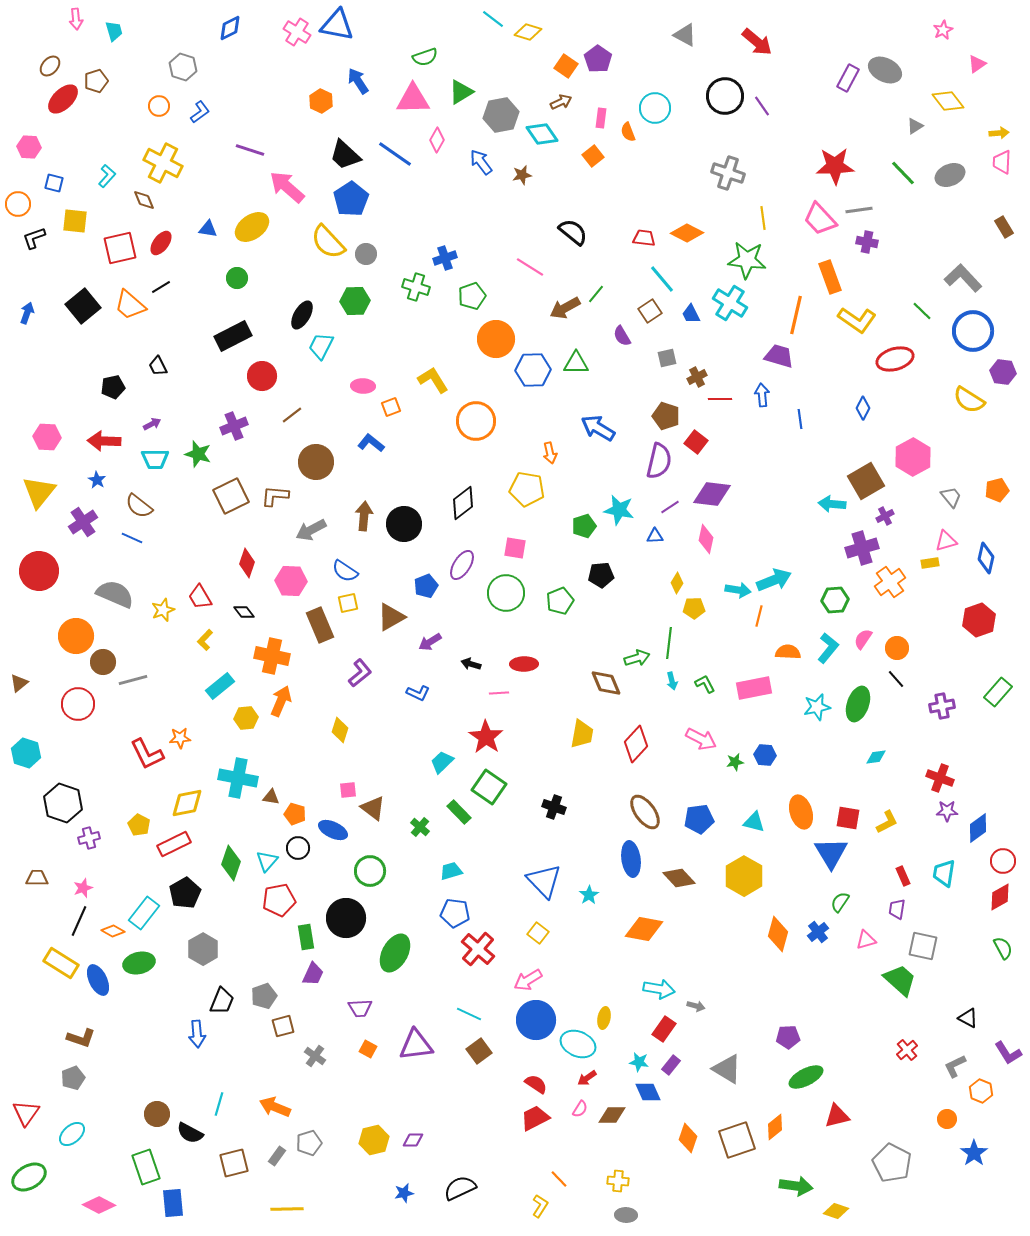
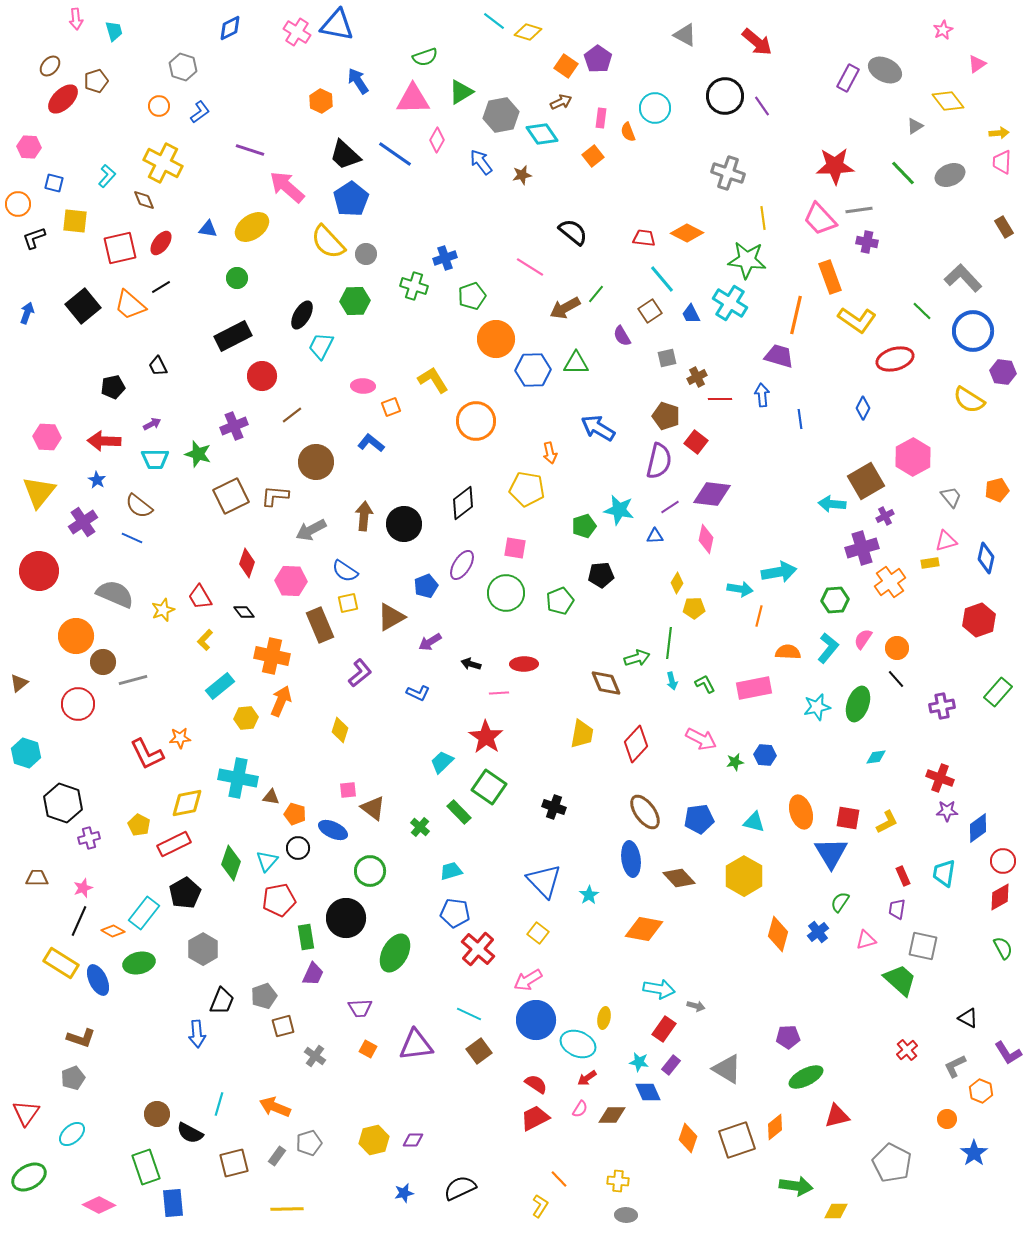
cyan line at (493, 19): moved 1 px right, 2 px down
green cross at (416, 287): moved 2 px left, 1 px up
cyan arrow at (774, 580): moved 5 px right, 8 px up; rotated 12 degrees clockwise
cyan arrow at (738, 590): moved 2 px right, 1 px up
yellow diamond at (836, 1211): rotated 20 degrees counterclockwise
